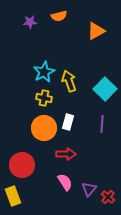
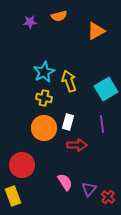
cyan square: moved 1 px right; rotated 15 degrees clockwise
purple line: rotated 12 degrees counterclockwise
red arrow: moved 11 px right, 9 px up
